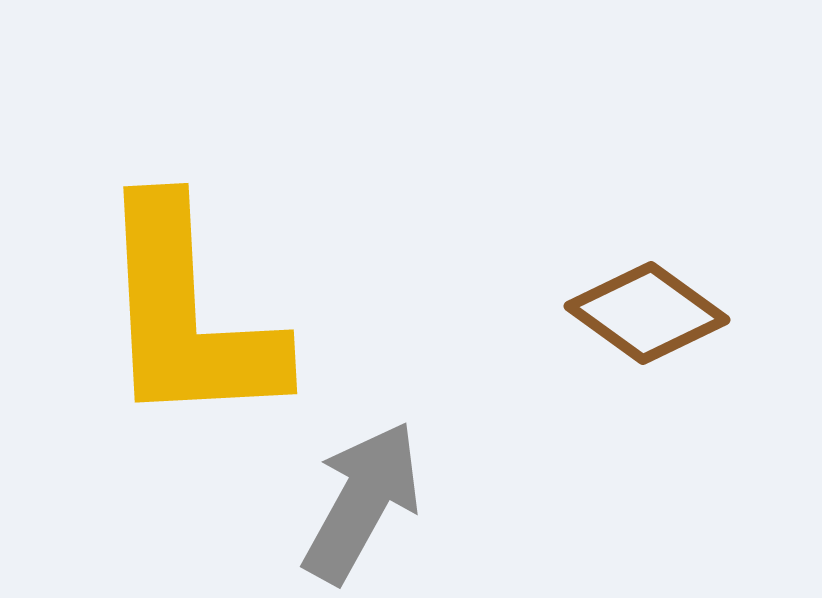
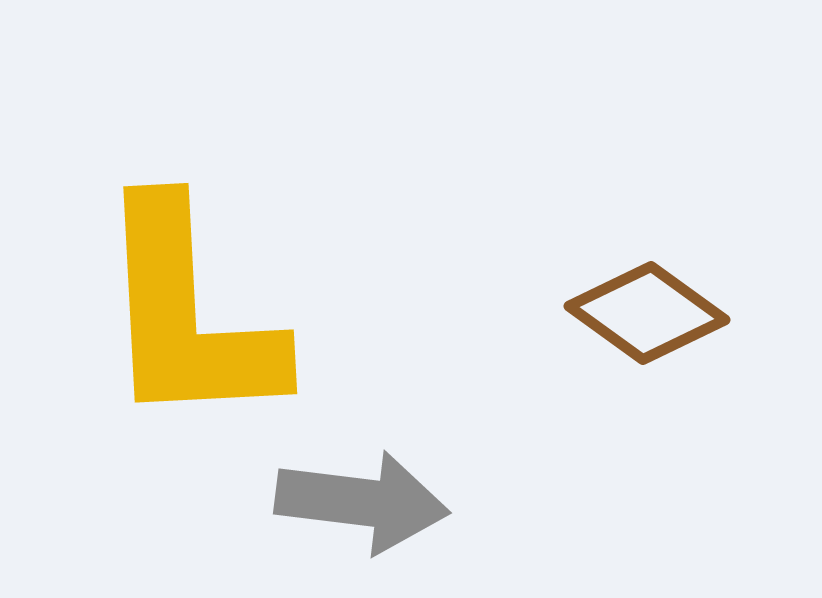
gray arrow: rotated 68 degrees clockwise
